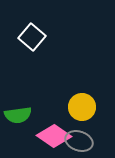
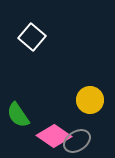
yellow circle: moved 8 px right, 7 px up
green semicircle: rotated 64 degrees clockwise
gray ellipse: moved 2 px left; rotated 52 degrees counterclockwise
